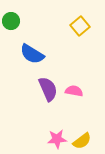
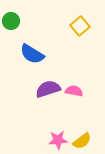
purple semicircle: rotated 85 degrees counterclockwise
pink star: moved 1 px right, 1 px down
